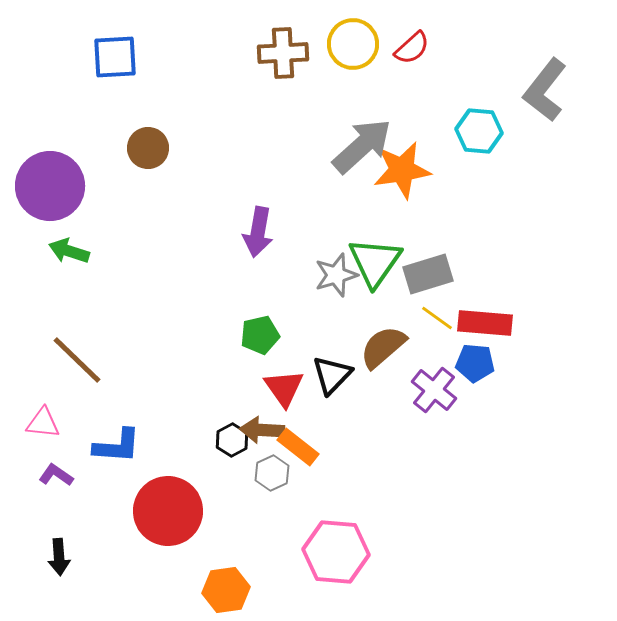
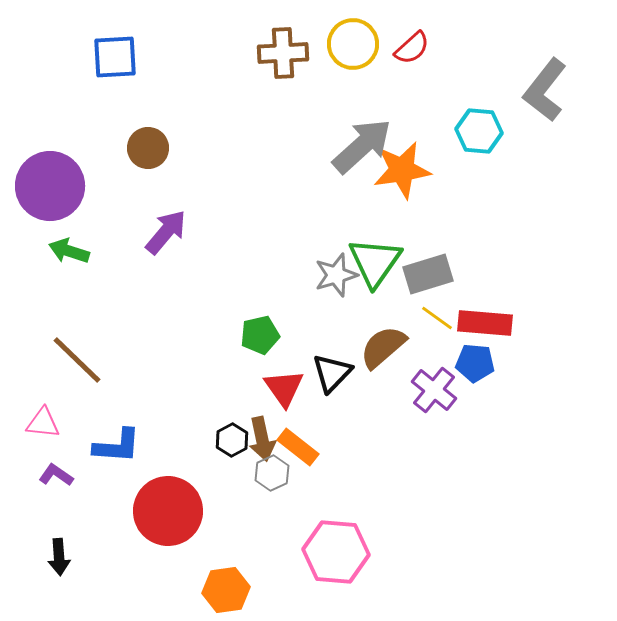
purple arrow: moved 92 px left; rotated 150 degrees counterclockwise
black triangle: moved 2 px up
brown arrow: moved 9 px down; rotated 105 degrees counterclockwise
